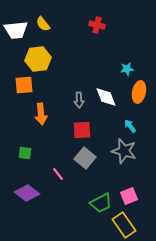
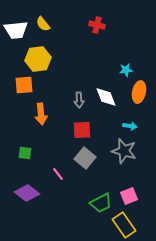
cyan star: moved 1 px left, 1 px down
cyan arrow: rotated 136 degrees clockwise
